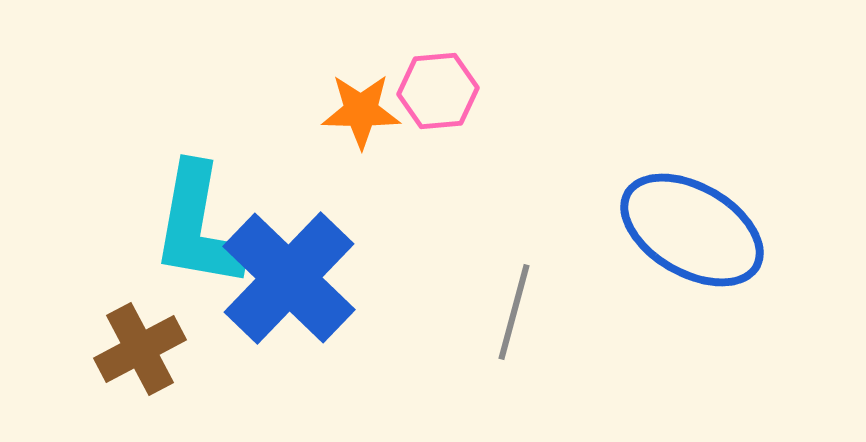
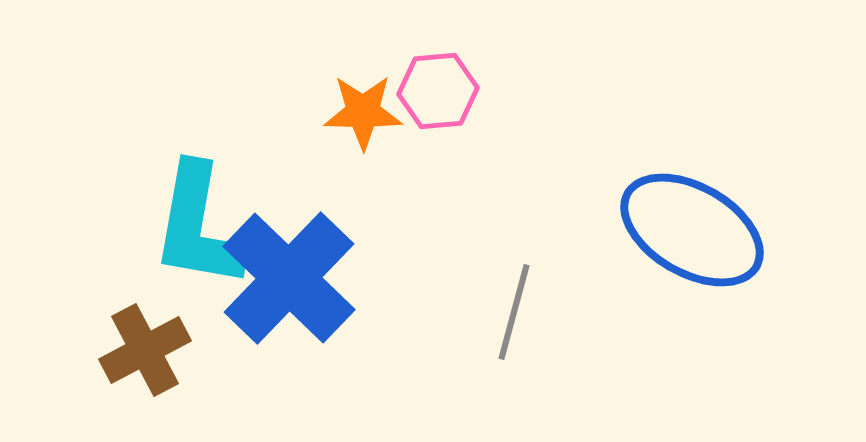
orange star: moved 2 px right, 1 px down
brown cross: moved 5 px right, 1 px down
